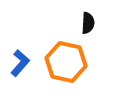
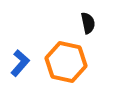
black semicircle: rotated 15 degrees counterclockwise
